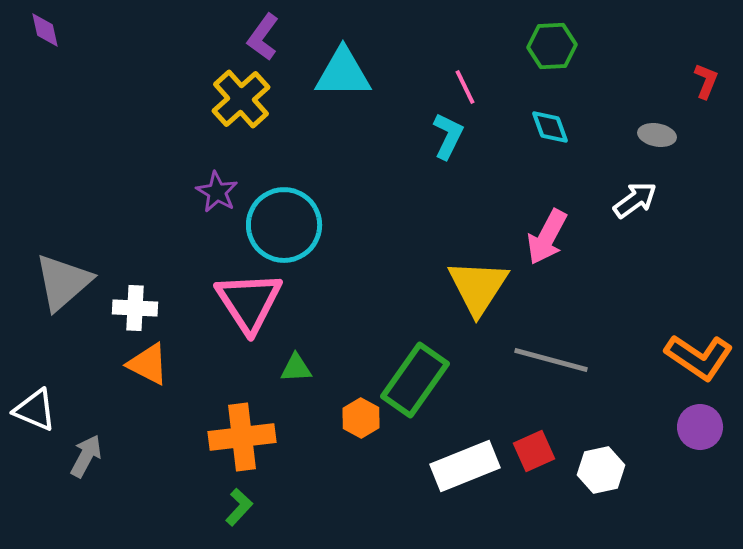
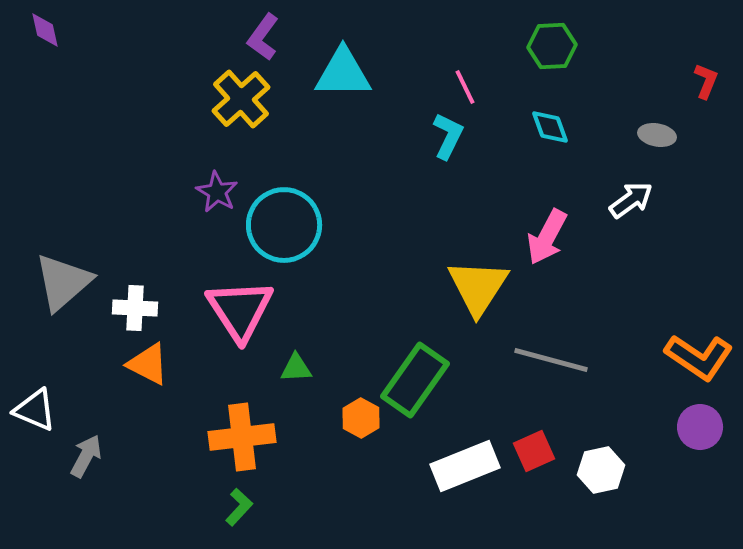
white arrow: moved 4 px left
pink triangle: moved 9 px left, 8 px down
